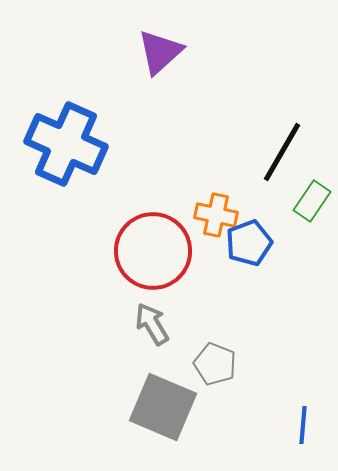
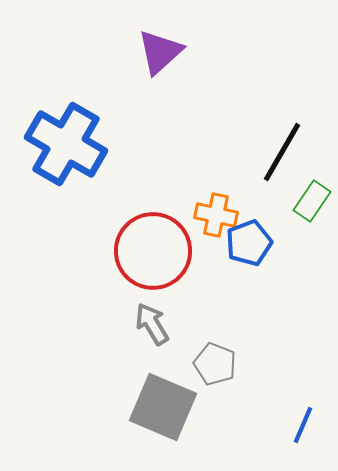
blue cross: rotated 6 degrees clockwise
blue line: rotated 18 degrees clockwise
